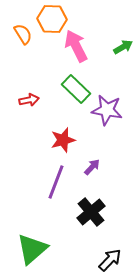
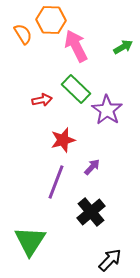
orange hexagon: moved 1 px left, 1 px down
red arrow: moved 13 px right
purple star: rotated 24 degrees clockwise
green triangle: moved 2 px left, 8 px up; rotated 16 degrees counterclockwise
